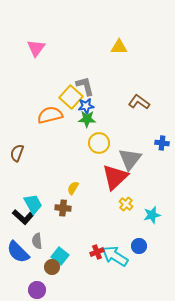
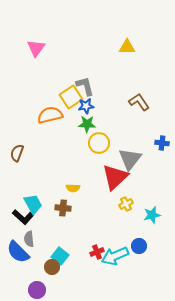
yellow triangle: moved 8 px right
yellow square: rotated 15 degrees clockwise
brown L-shape: rotated 20 degrees clockwise
green star: moved 5 px down
yellow semicircle: rotated 120 degrees counterclockwise
yellow cross: rotated 24 degrees clockwise
gray semicircle: moved 8 px left, 2 px up
cyan arrow: rotated 56 degrees counterclockwise
